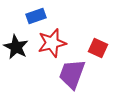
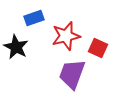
blue rectangle: moved 2 px left, 2 px down
red star: moved 14 px right, 7 px up
